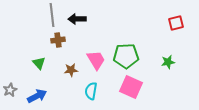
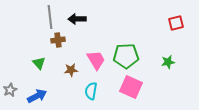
gray line: moved 2 px left, 2 px down
